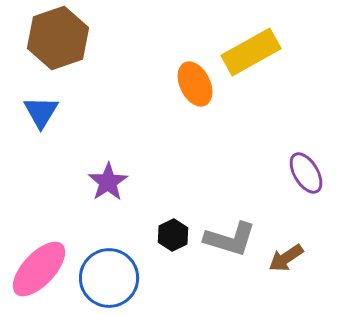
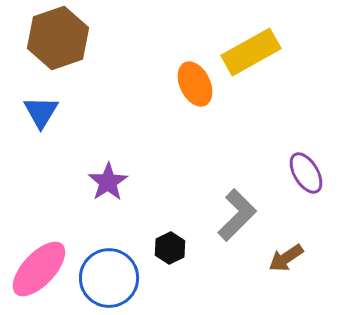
black hexagon: moved 3 px left, 13 px down
gray L-shape: moved 7 px right, 24 px up; rotated 62 degrees counterclockwise
